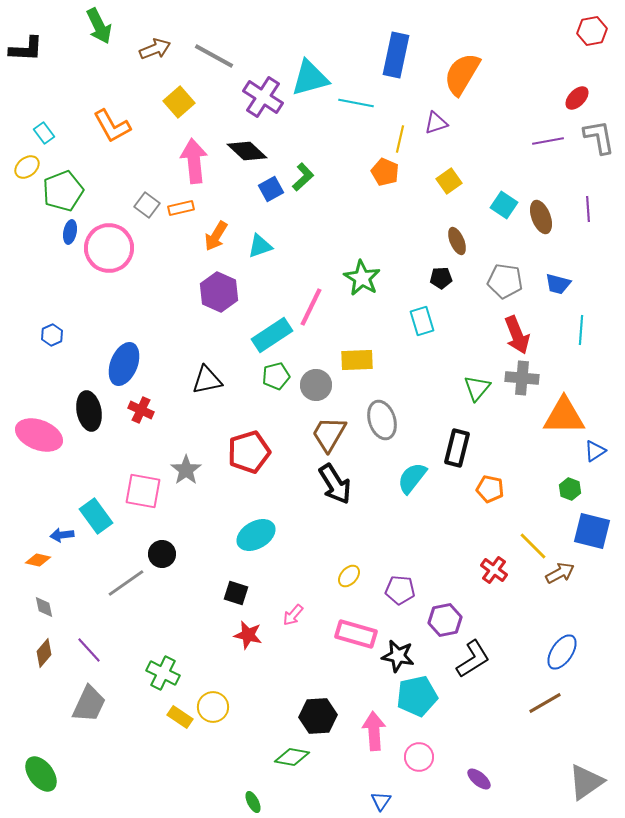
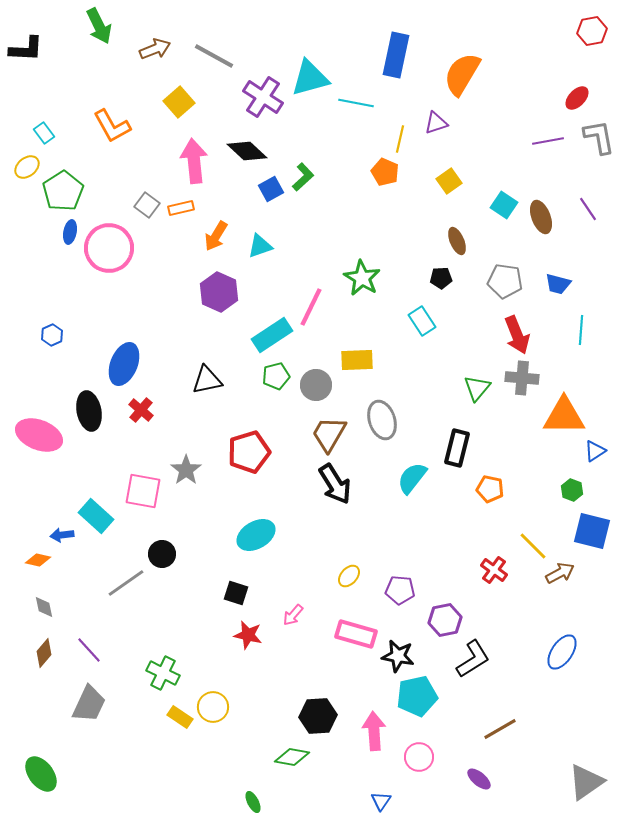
green pentagon at (63, 191): rotated 12 degrees counterclockwise
purple line at (588, 209): rotated 30 degrees counterclockwise
cyan rectangle at (422, 321): rotated 16 degrees counterclockwise
red cross at (141, 410): rotated 15 degrees clockwise
green hexagon at (570, 489): moved 2 px right, 1 px down
cyan rectangle at (96, 516): rotated 12 degrees counterclockwise
brown line at (545, 703): moved 45 px left, 26 px down
